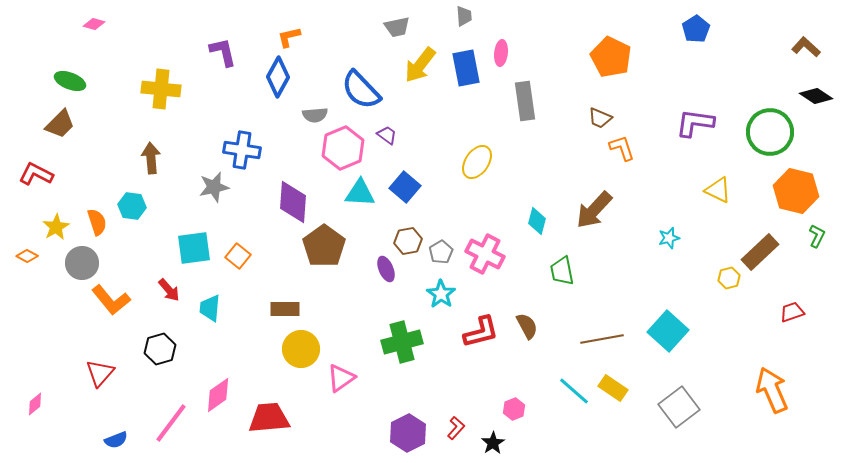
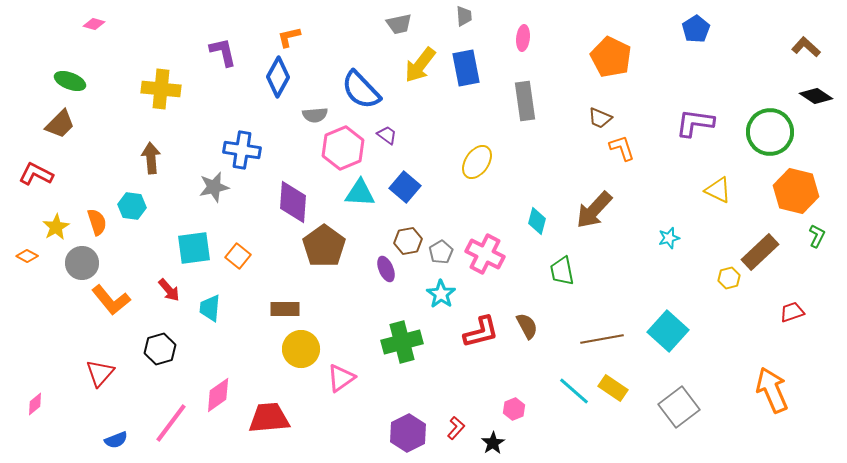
gray trapezoid at (397, 27): moved 2 px right, 3 px up
pink ellipse at (501, 53): moved 22 px right, 15 px up
